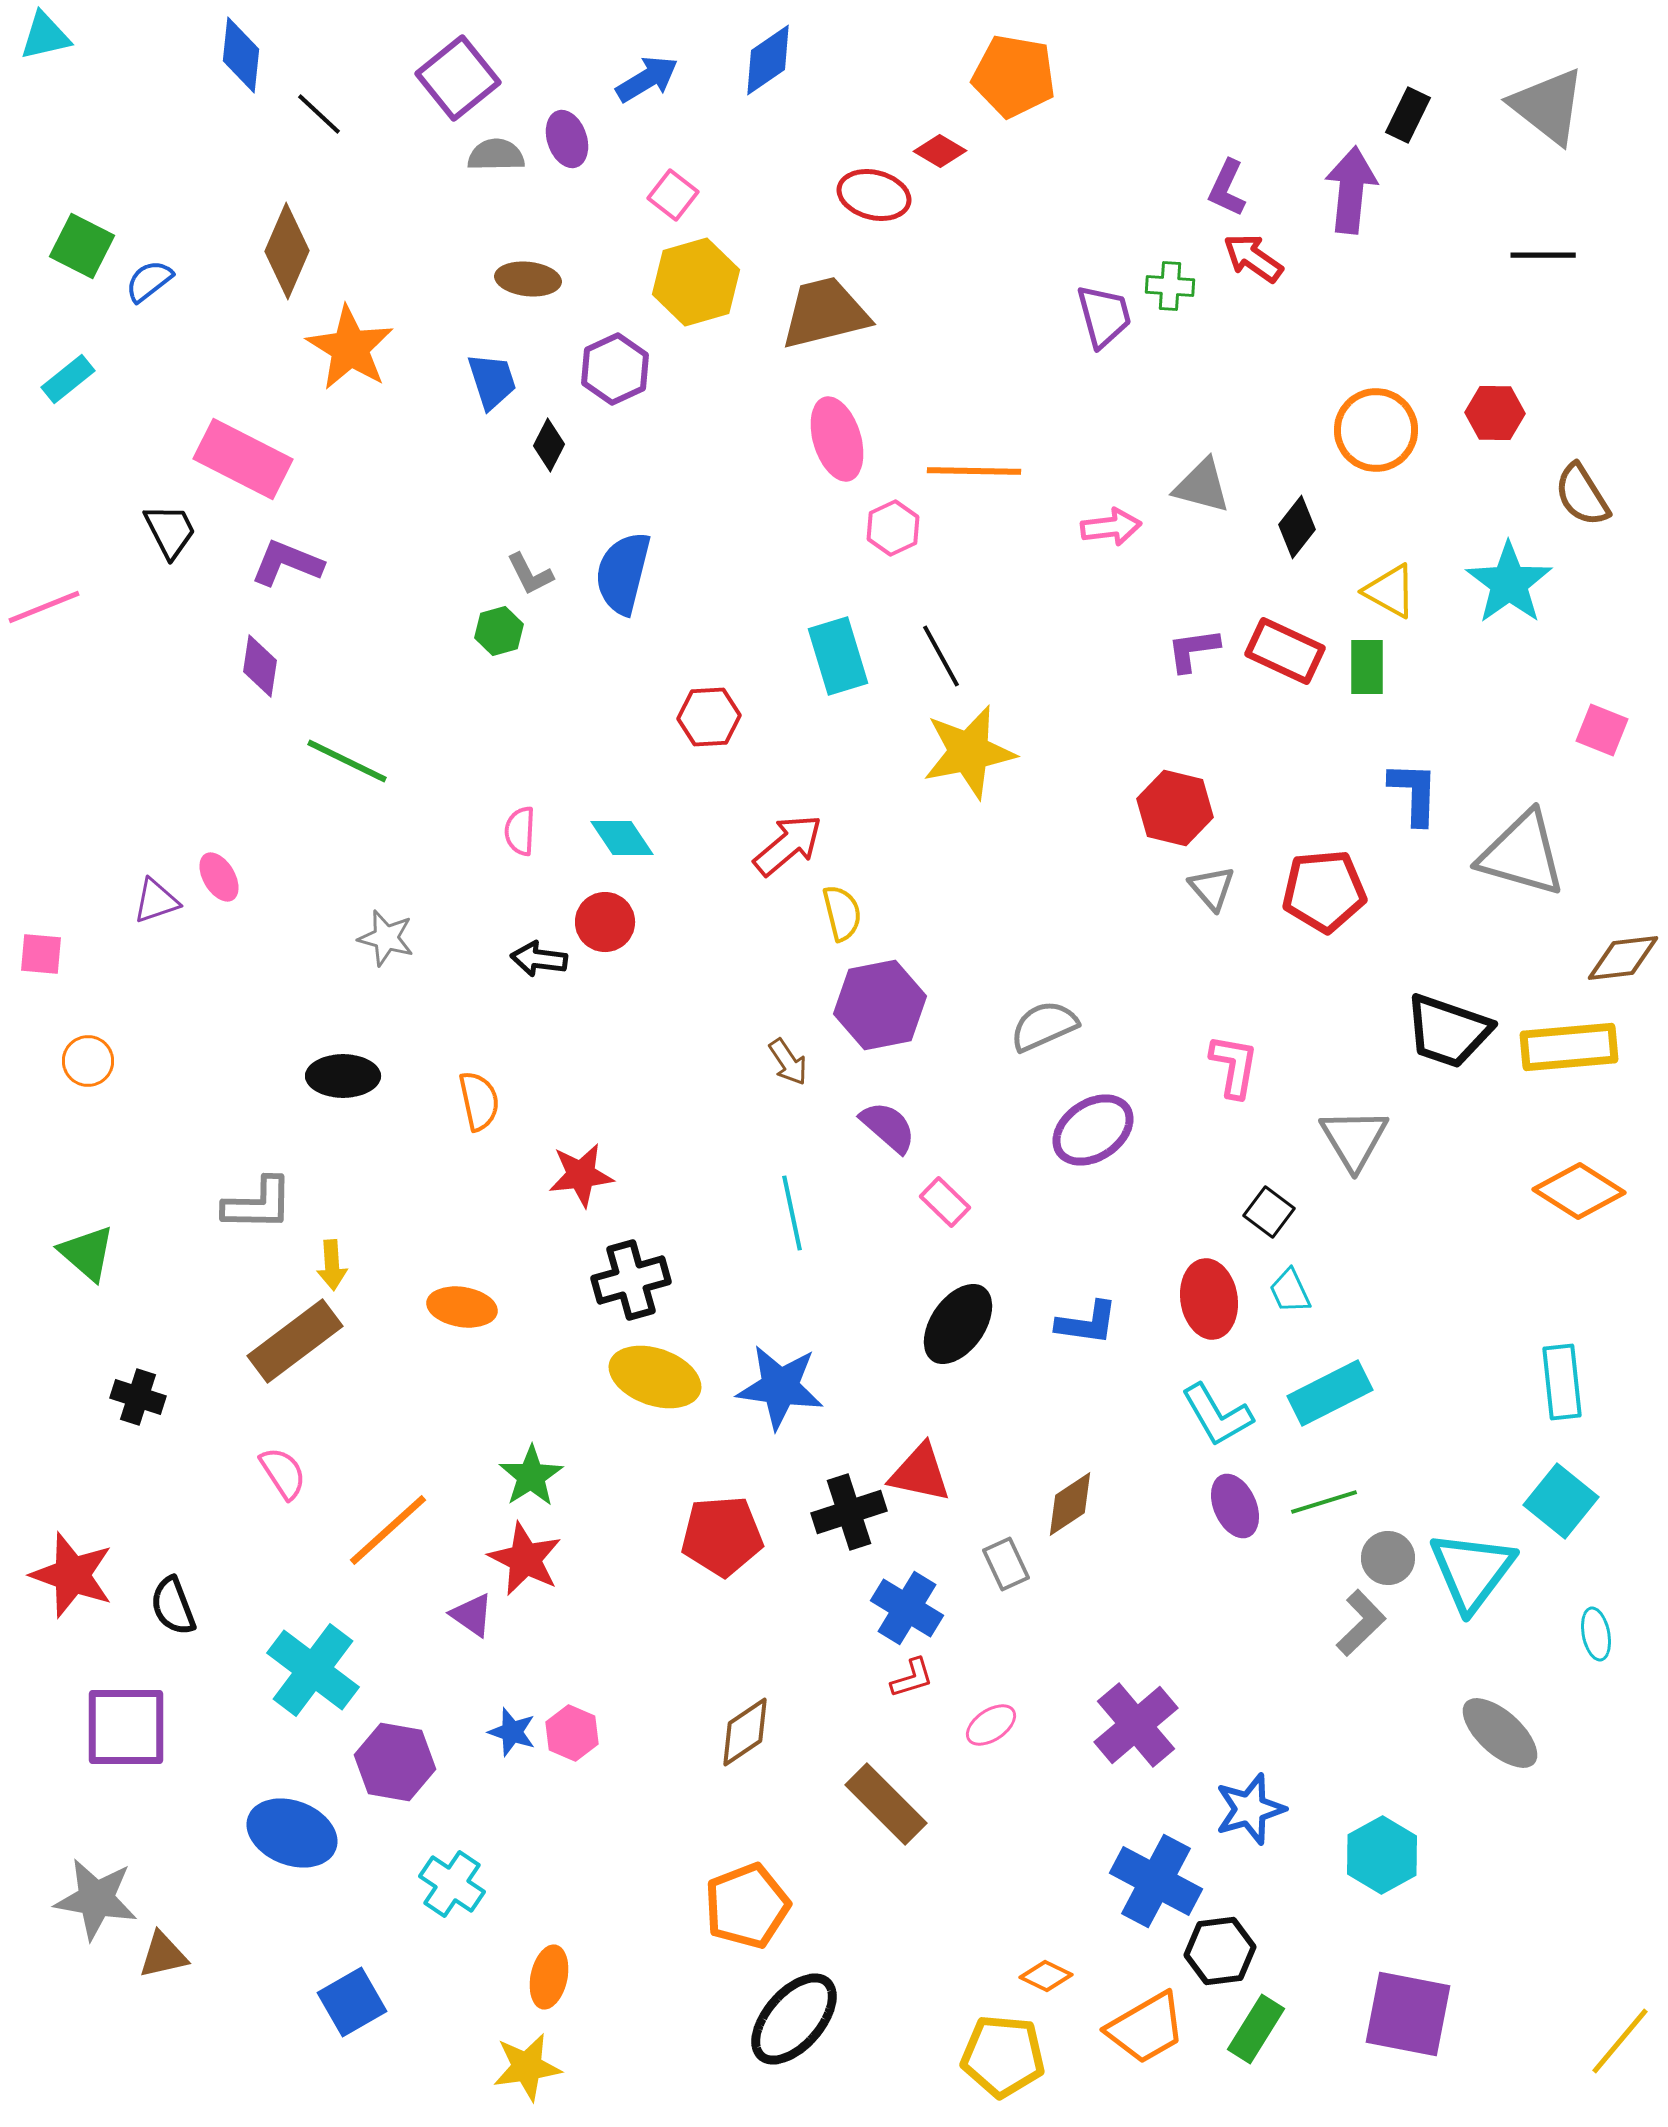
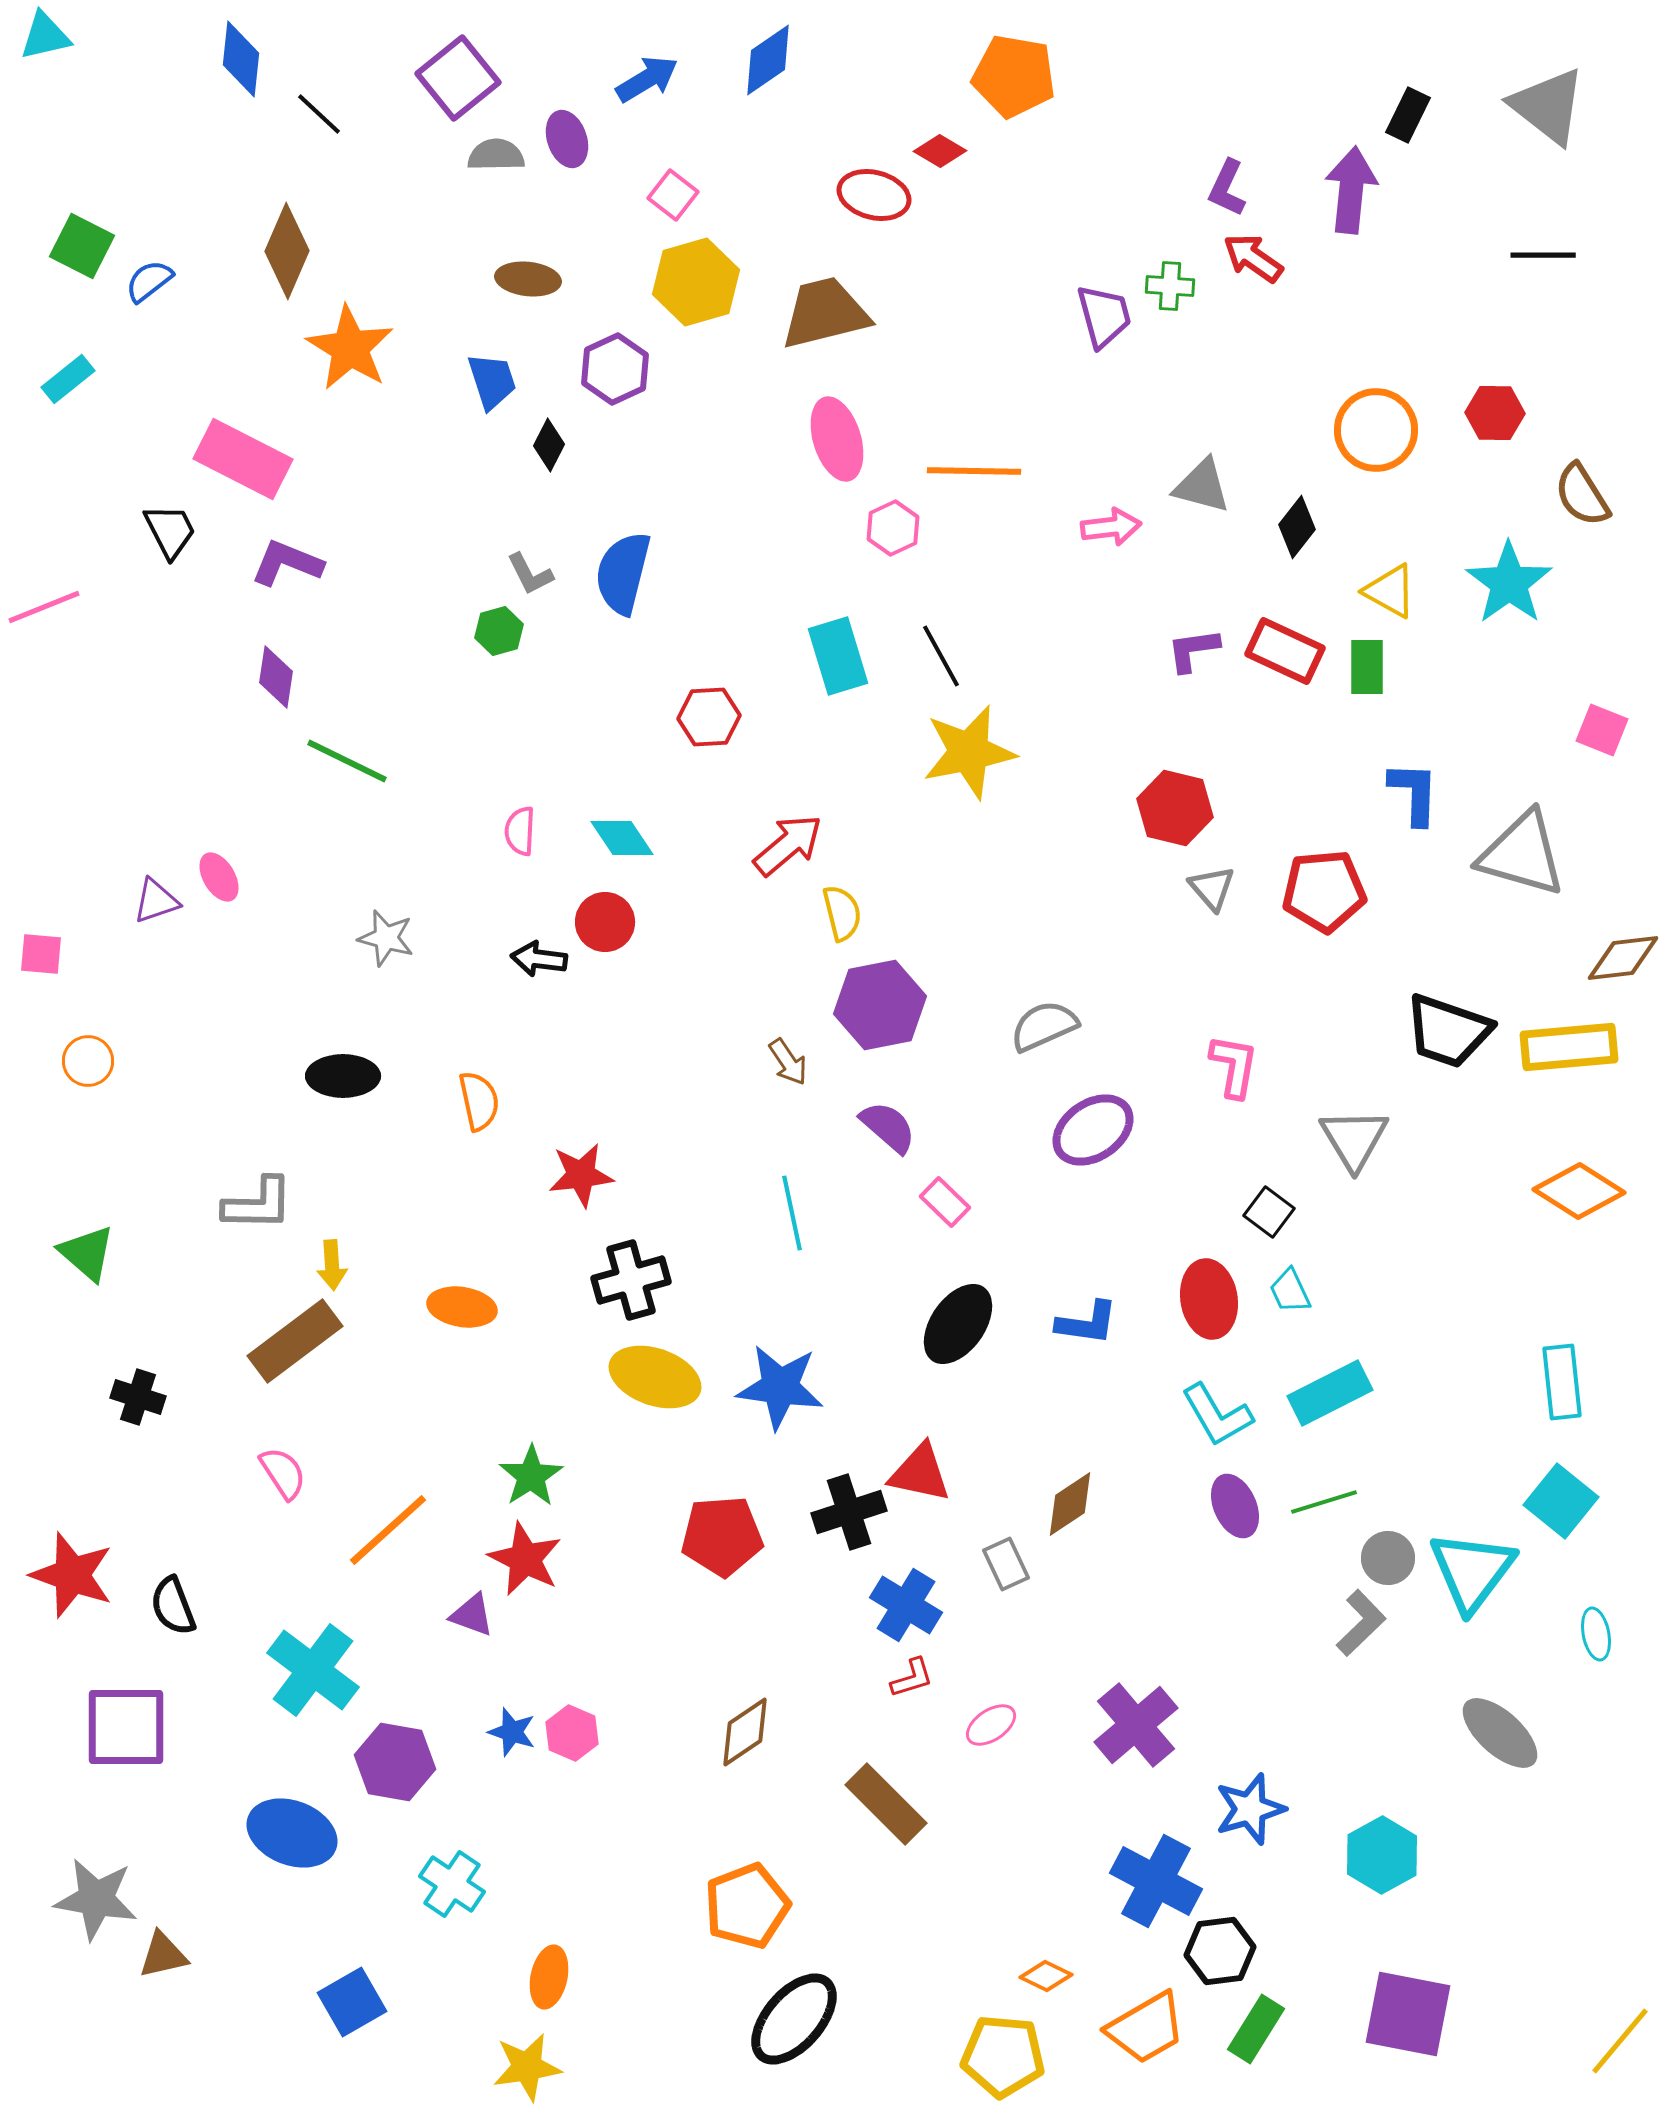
blue diamond at (241, 55): moved 4 px down
purple diamond at (260, 666): moved 16 px right, 11 px down
blue cross at (907, 1608): moved 1 px left, 3 px up
purple triangle at (472, 1615): rotated 15 degrees counterclockwise
